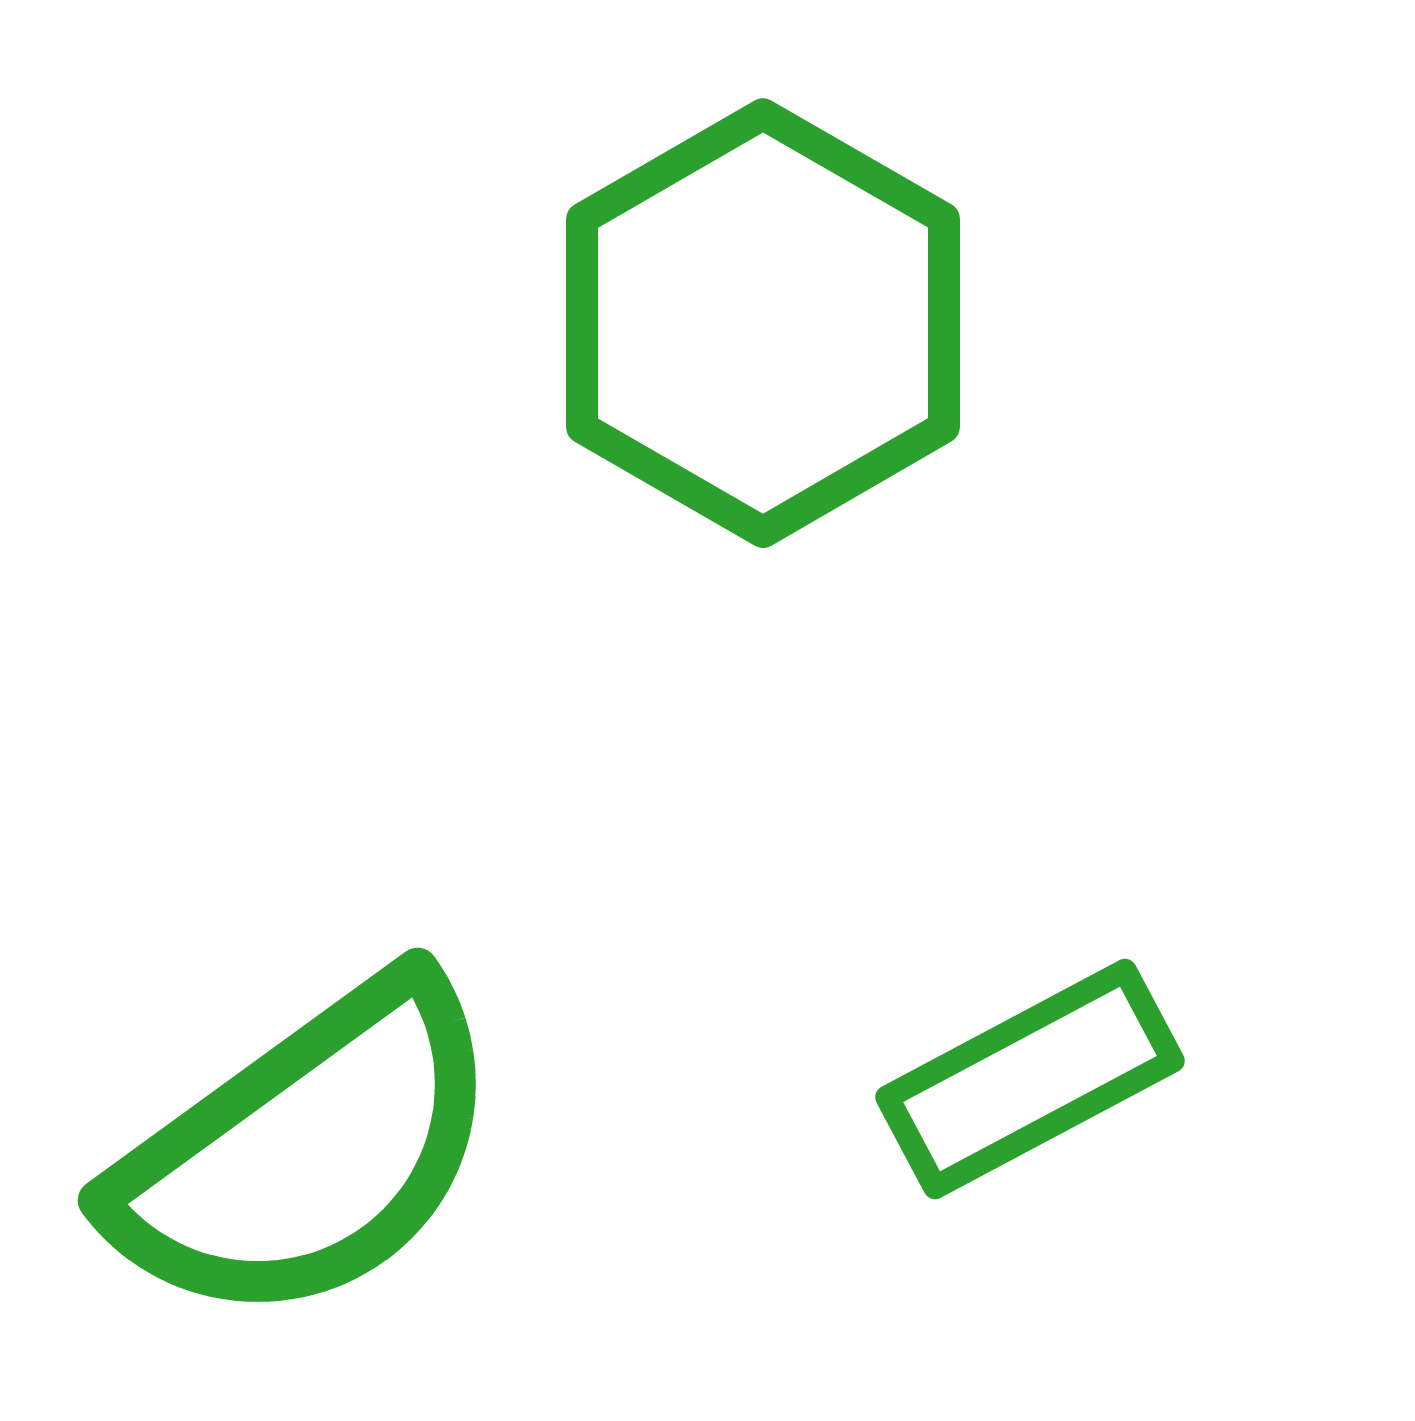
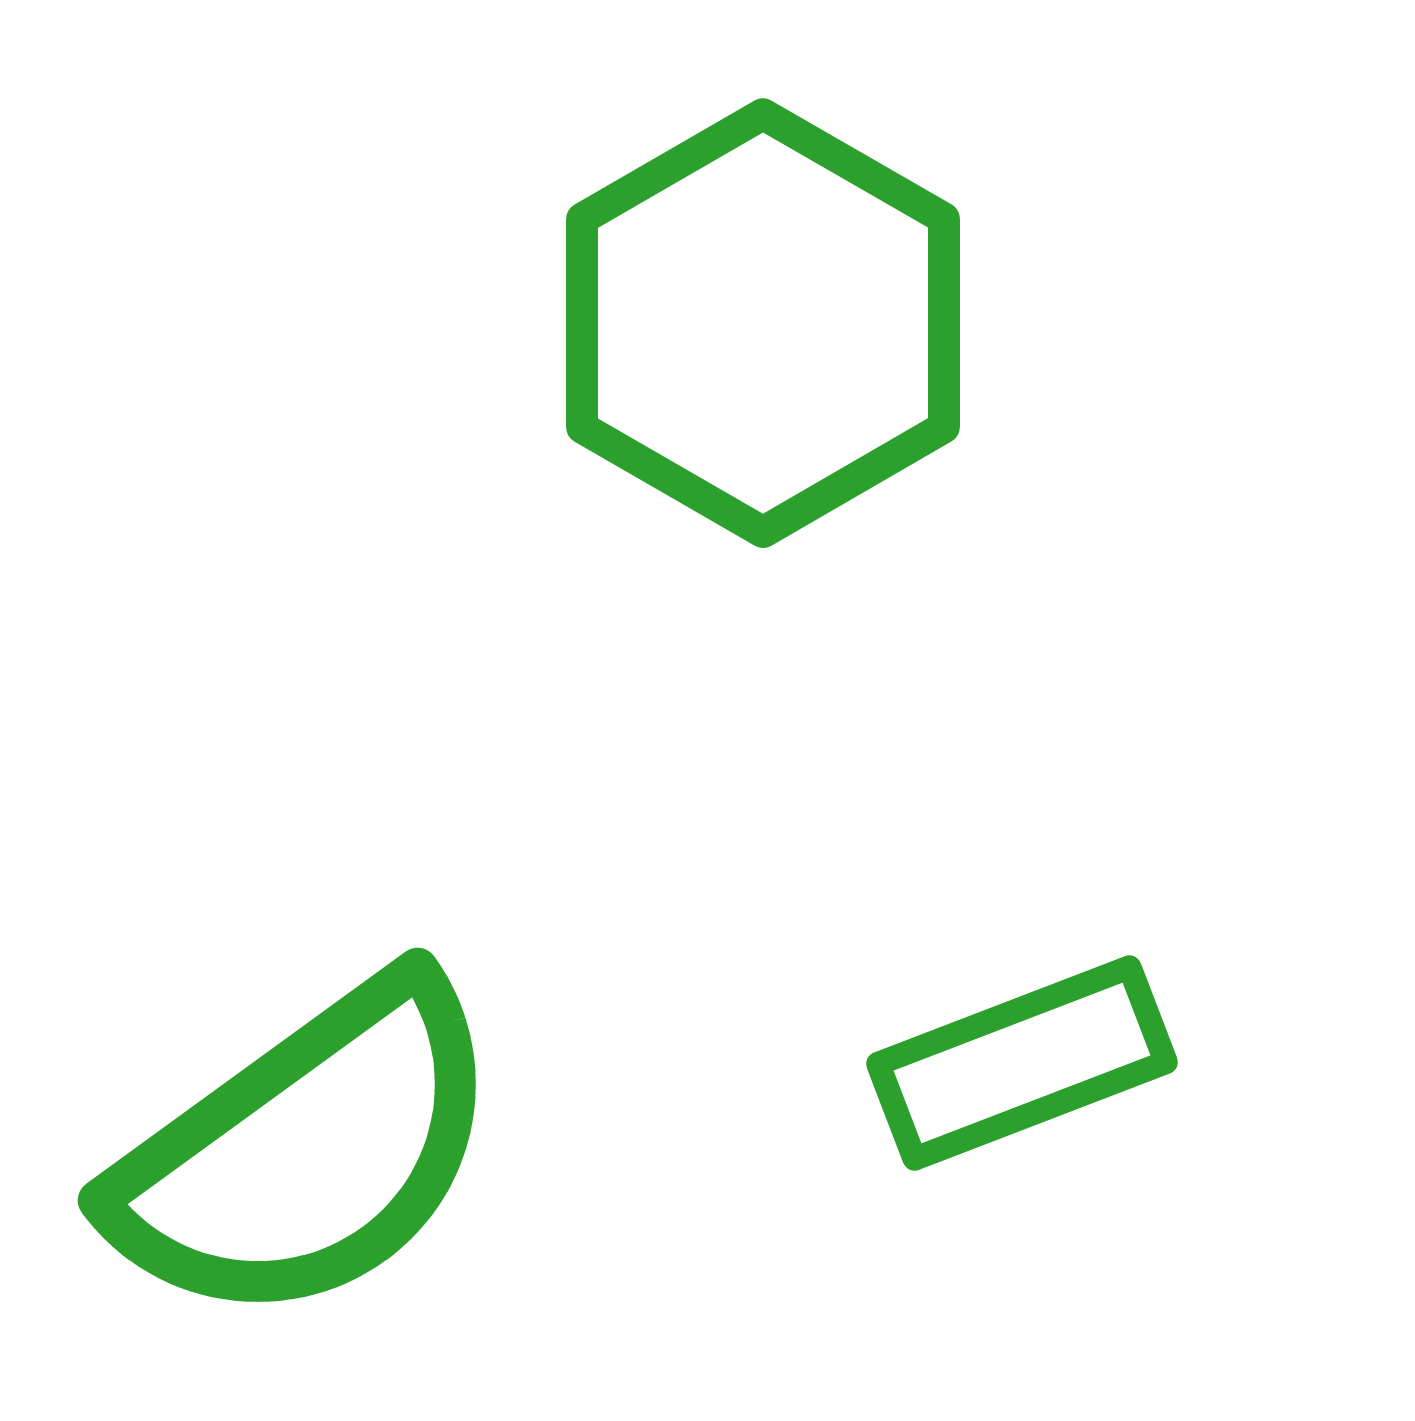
green rectangle: moved 8 px left, 16 px up; rotated 7 degrees clockwise
